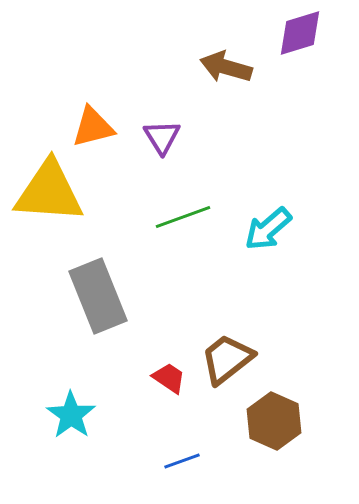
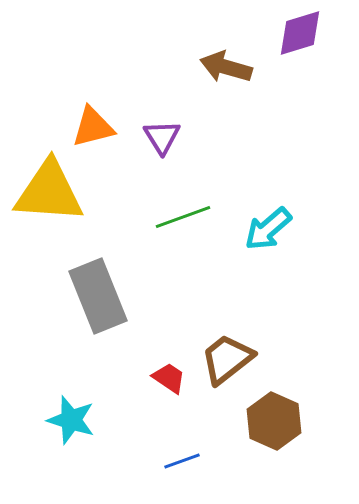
cyan star: moved 5 px down; rotated 18 degrees counterclockwise
